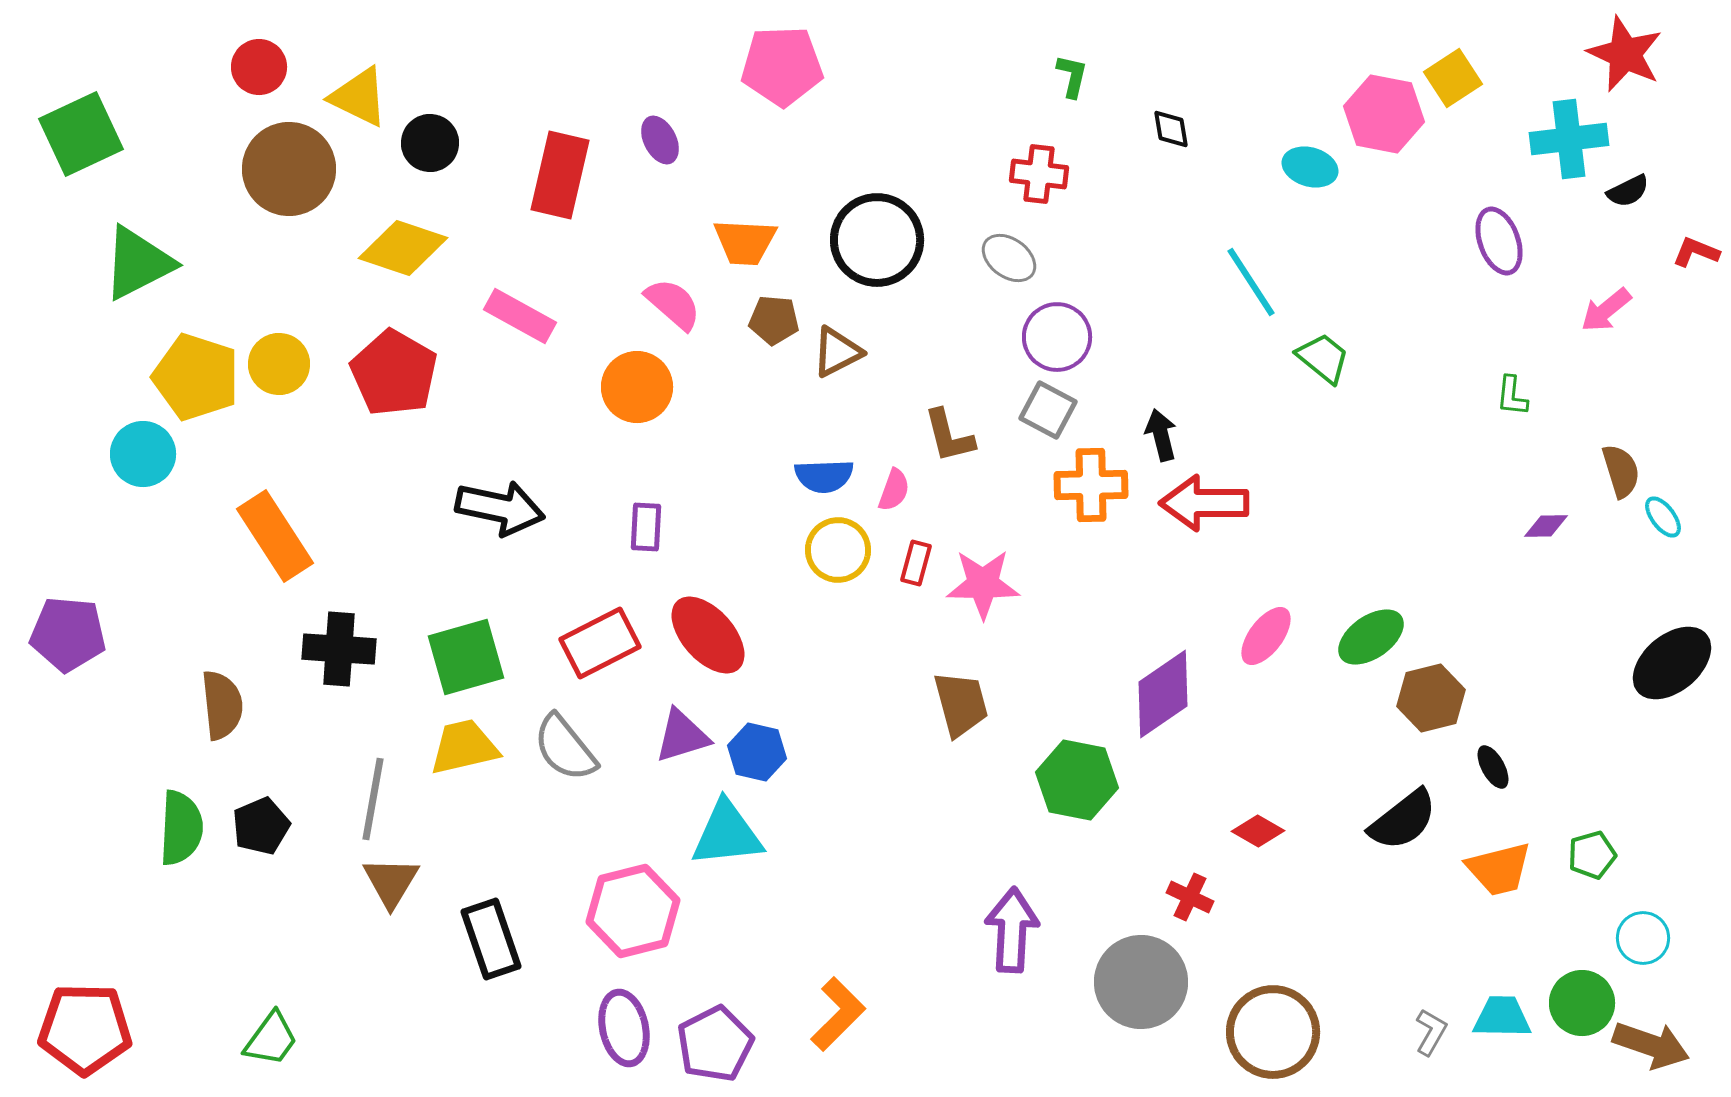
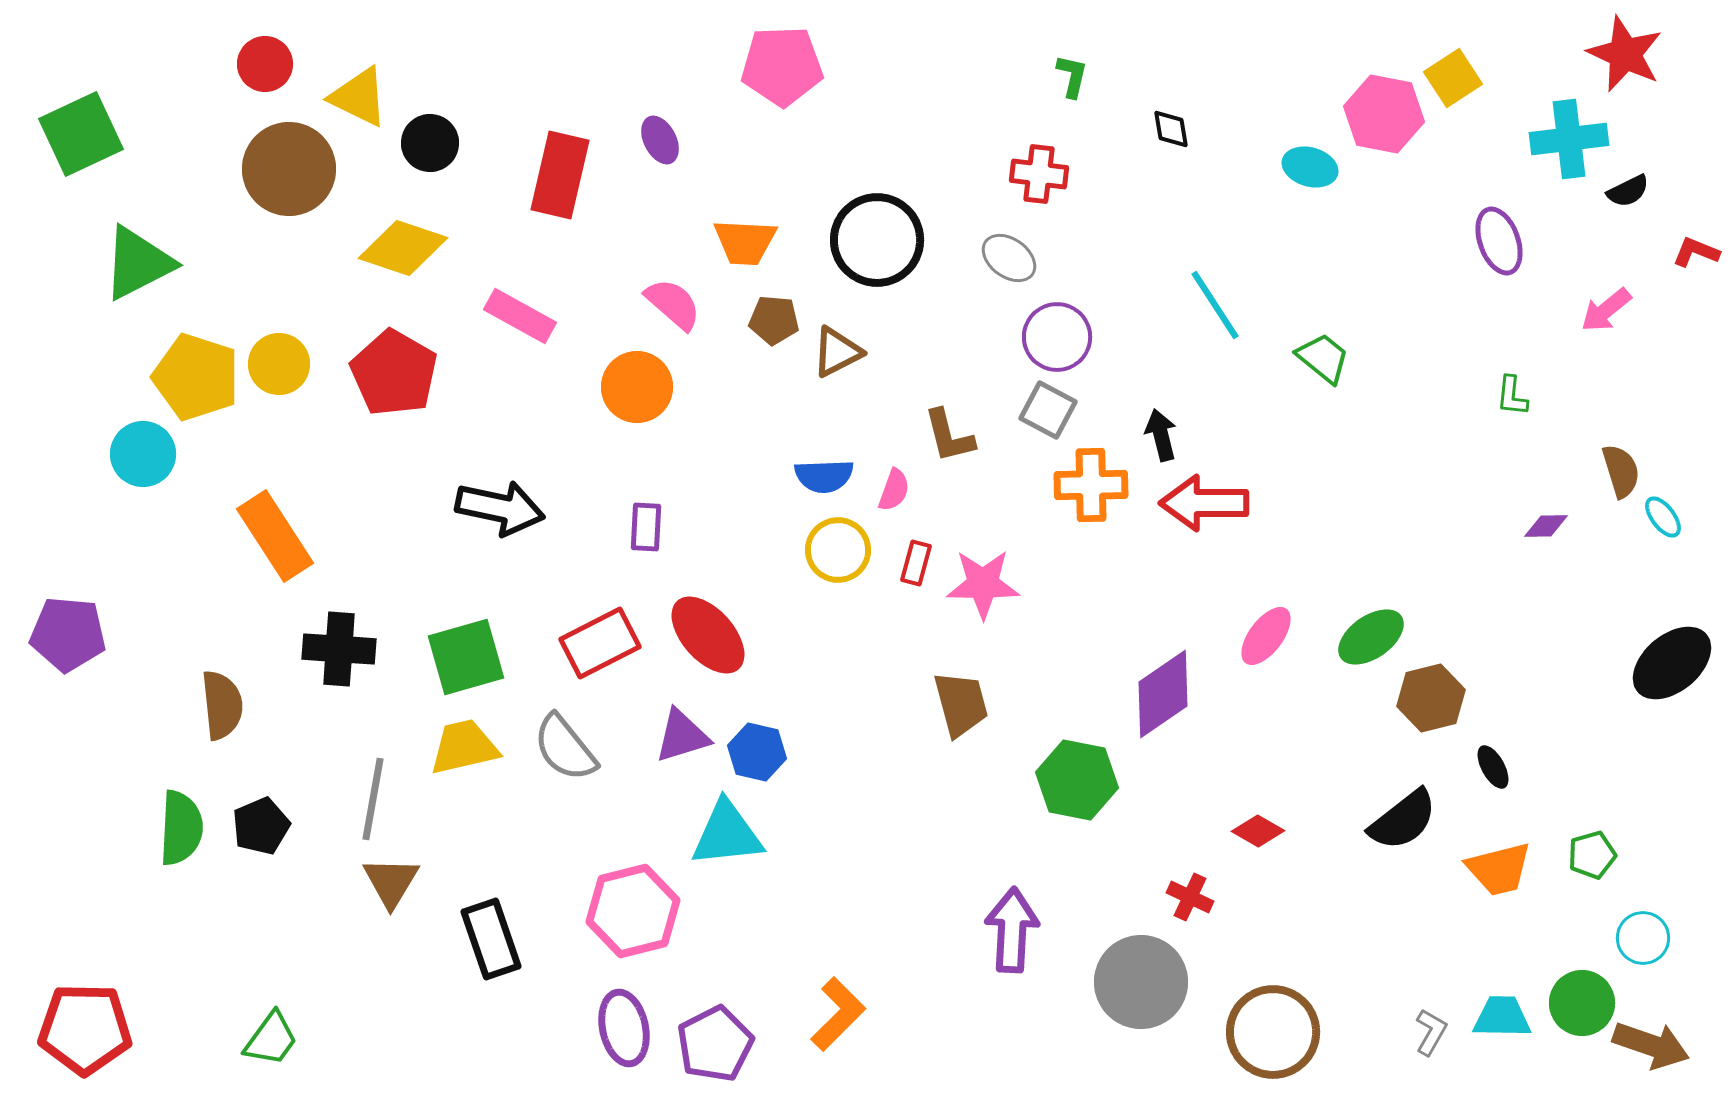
red circle at (259, 67): moved 6 px right, 3 px up
cyan line at (1251, 282): moved 36 px left, 23 px down
